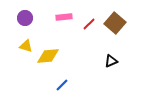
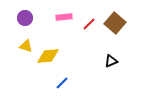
blue line: moved 2 px up
